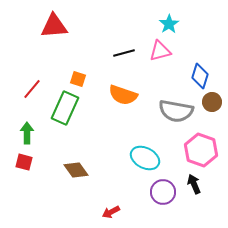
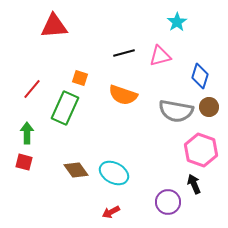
cyan star: moved 8 px right, 2 px up
pink triangle: moved 5 px down
orange square: moved 2 px right, 1 px up
brown circle: moved 3 px left, 5 px down
cyan ellipse: moved 31 px left, 15 px down
purple circle: moved 5 px right, 10 px down
